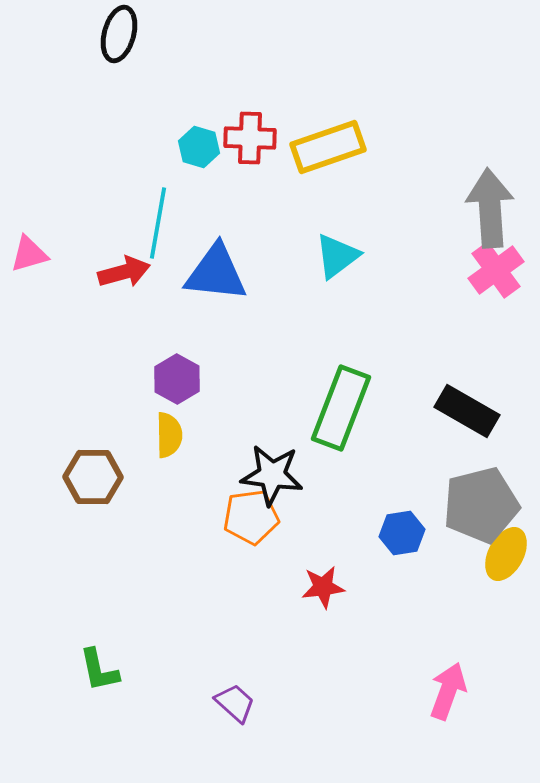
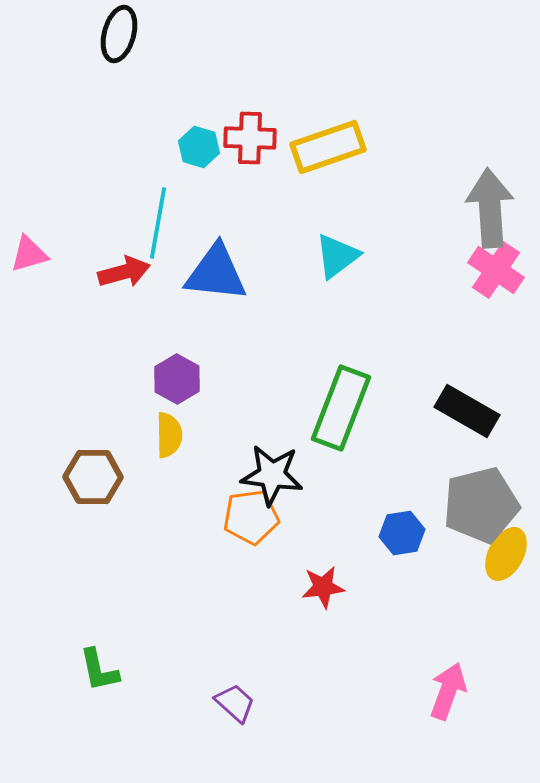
pink cross: rotated 20 degrees counterclockwise
